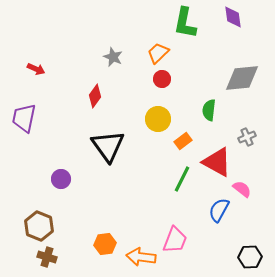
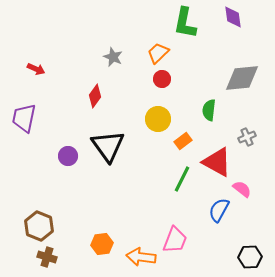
purple circle: moved 7 px right, 23 px up
orange hexagon: moved 3 px left
